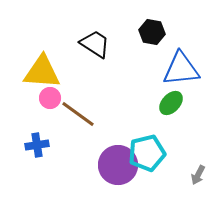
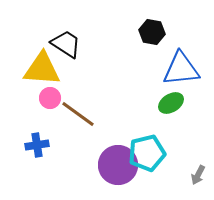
black trapezoid: moved 29 px left
yellow triangle: moved 3 px up
green ellipse: rotated 15 degrees clockwise
